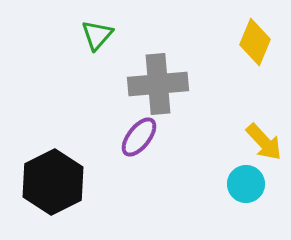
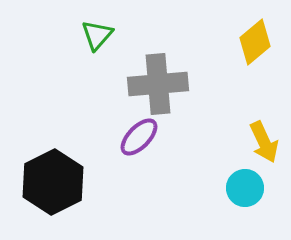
yellow diamond: rotated 27 degrees clockwise
purple ellipse: rotated 6 degrees clockwise
yellow arrow: rotated 18 degrees clockwise
cyan circle: moved 1 px left, 4 px down
